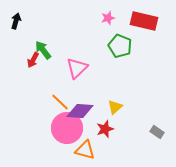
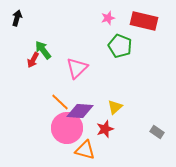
black arrow: moved 1 px right, 3 px up
